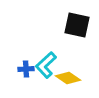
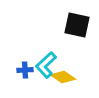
blue cross: moved 1 px left, 1 px down
yellow diamond: moved 5 px left, 1 px up
